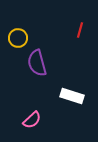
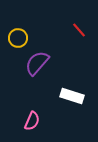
red line: moved 1 px left; rotated 56 degrees counterclockwise
purple semicircle: rotated 56 degrees clockwise
pink semicircle: moved 1 px down; rotated 24 degrees counterclockwise
